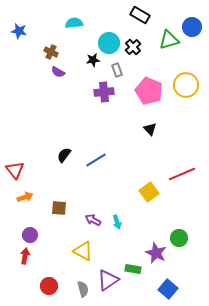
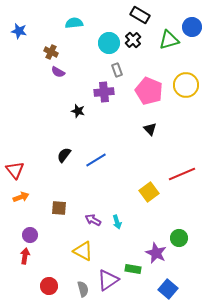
black cross: moved 7 px up
black star: moved 15 px left, 51 px down; rotated 24 degrees clockwise
orange arrow: moved 4 px left
